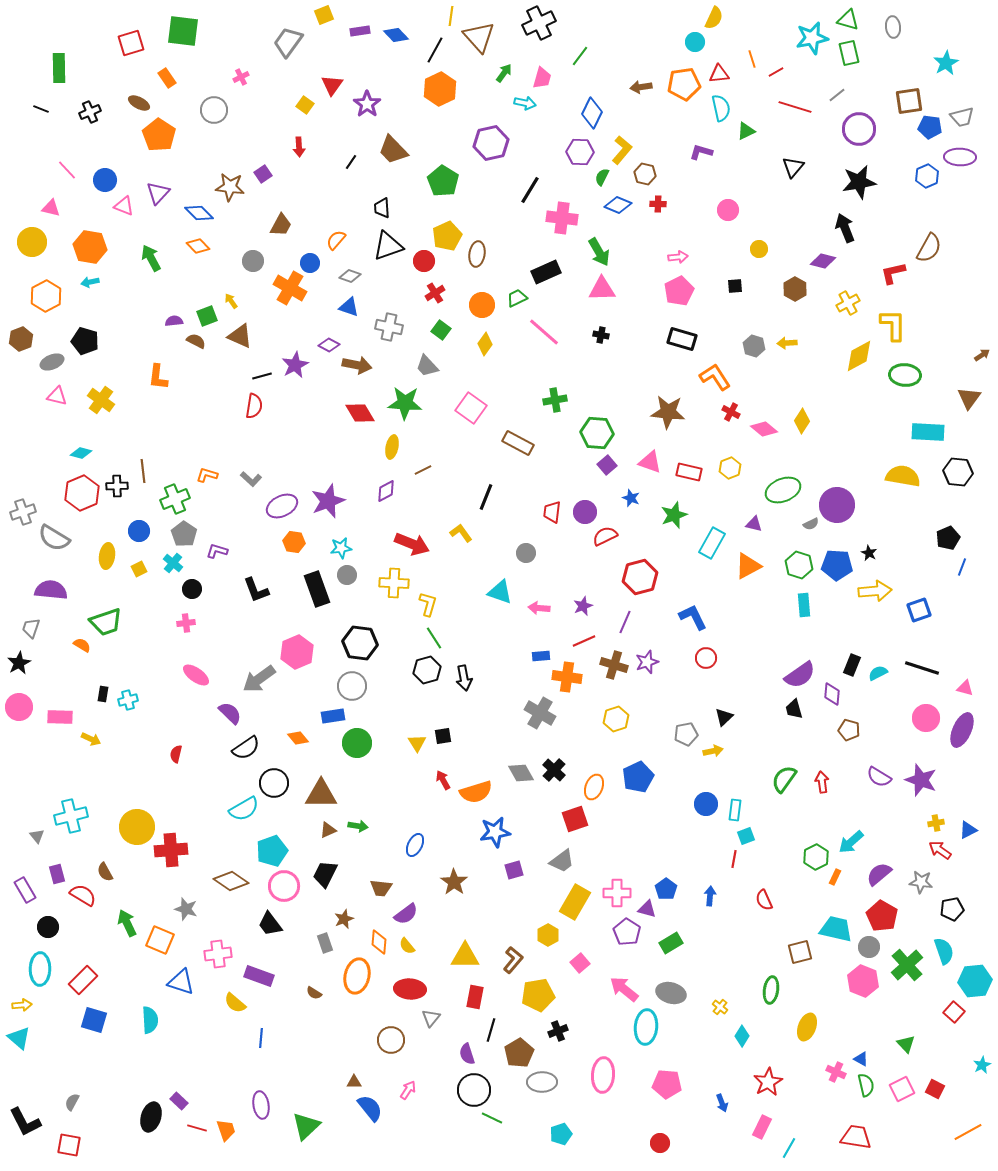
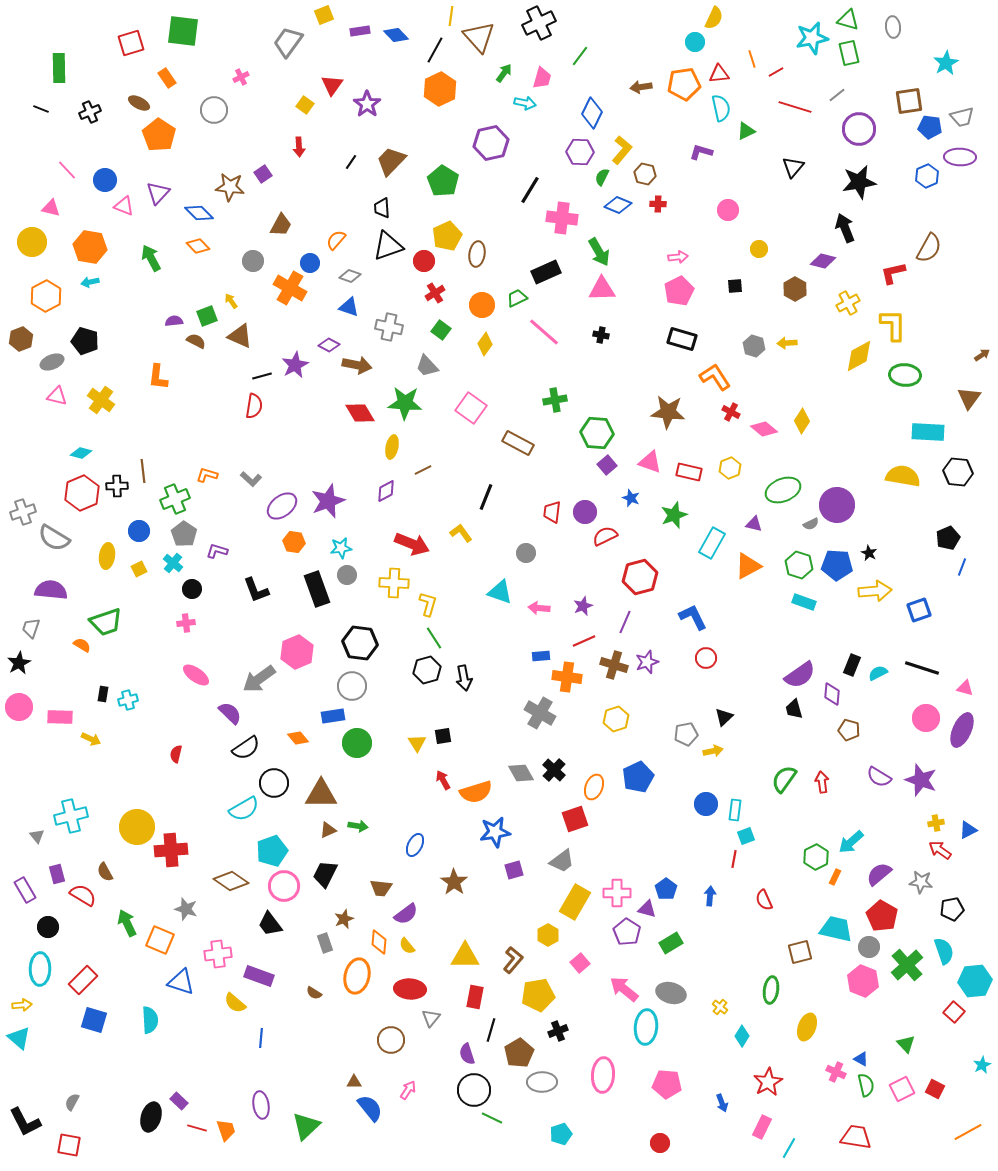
brown trapezoid at (393, 150): moved 2 px left, 11 px down; rotated 88 degrees clockwise
purple ellipse at (282, 506): rotated 12 degrees counterclockwise
cyan rectangle at (804, 605): moved 3 px up; rotated 65 degrees counterclockwise
